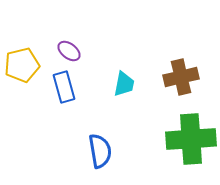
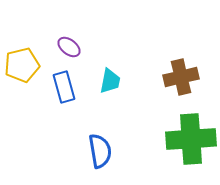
purple ellipse: moved 4 px up
cyan trapezoid: moved 14 px left, 3 px up
